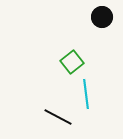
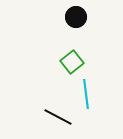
black circle: moved 26 px left
